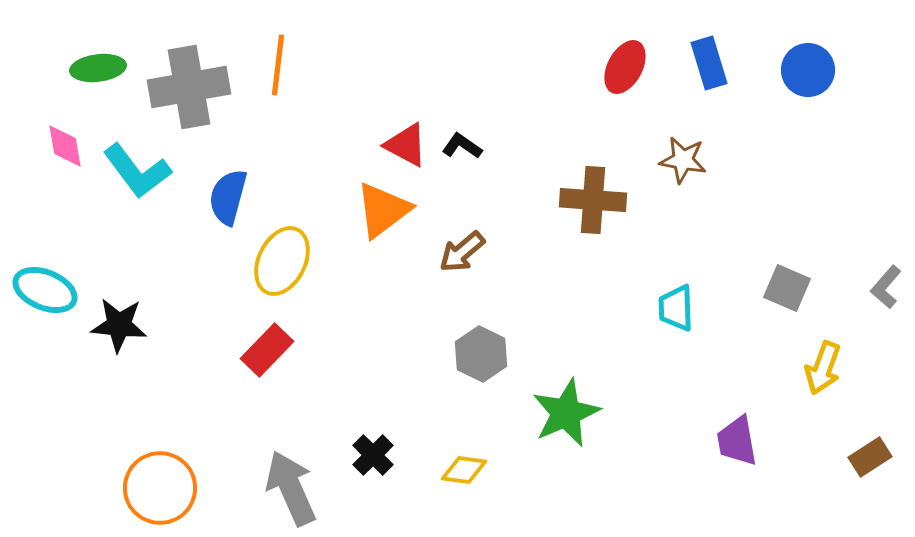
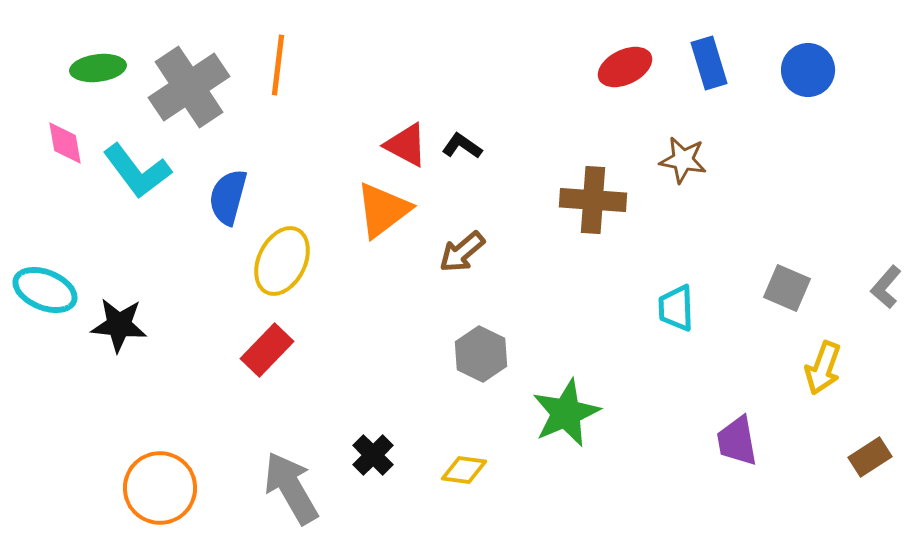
red ellipse: rotated 36 degrees clockwise
gray cross: rotated 24 degrees counterclockwise
pink diamond: moved 3 px up
gray arrow: rotated 6 degrees counterclockwise
